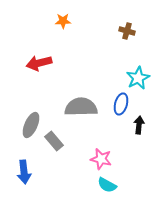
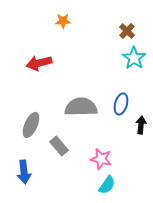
brown cross: rotated 28 degrees clockwise
cyan star: moved 4 px left, 20 px up; rotated 10 degrees counterclockwise
black arrow: moved 2 px right
gray rectangle: moved 5 px right, 5 px down
cyan semicircle: rotated 84 degrees counterclockwise
